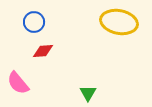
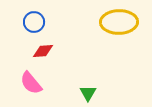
yellow ellipse: rotated 12 degrees counterclockwise
pink semicircle: moved 13 px right
